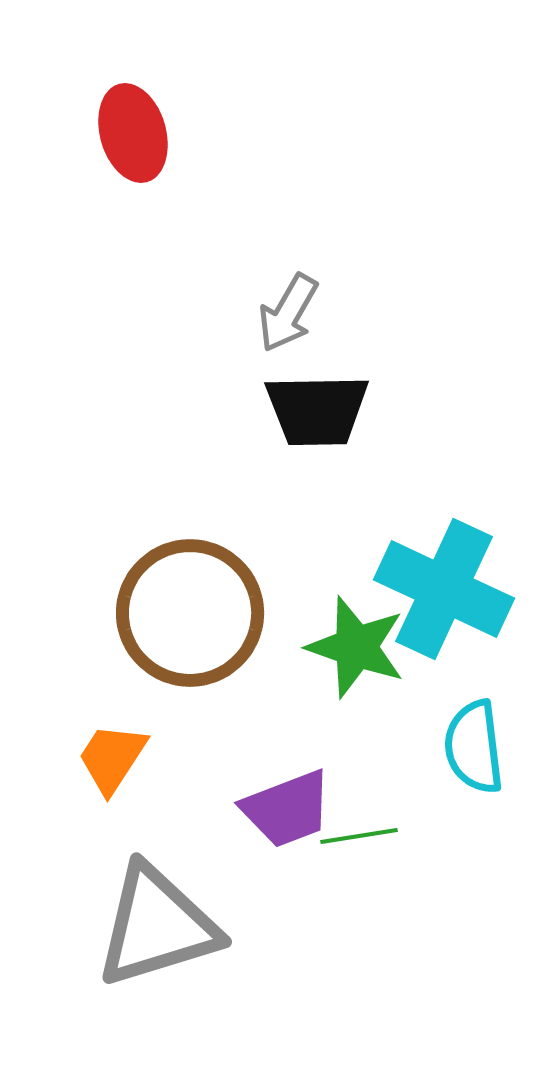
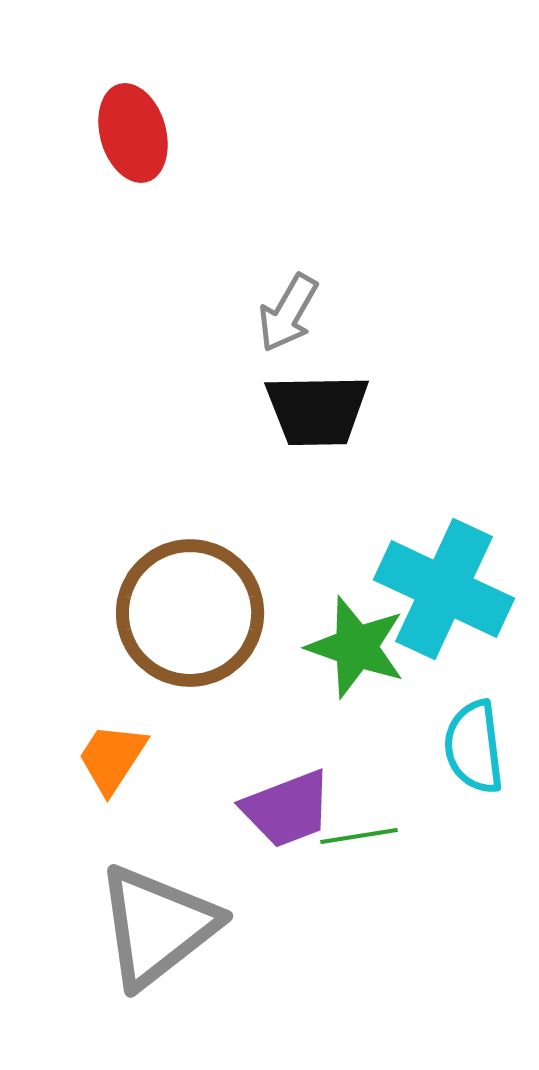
gray triangle: rotated 21 degrees counterclockwise
